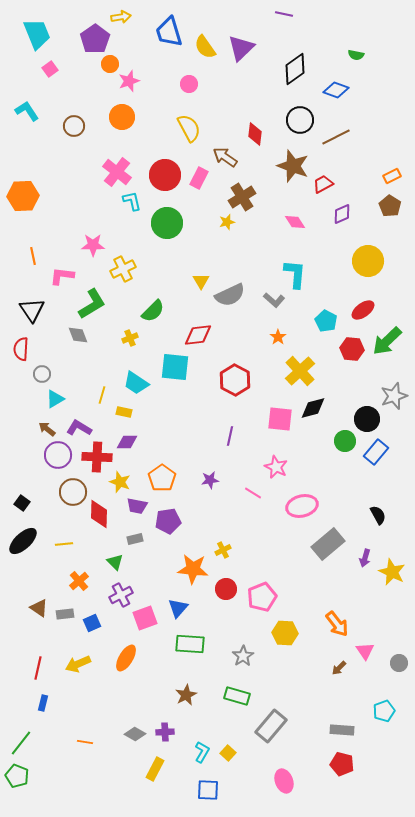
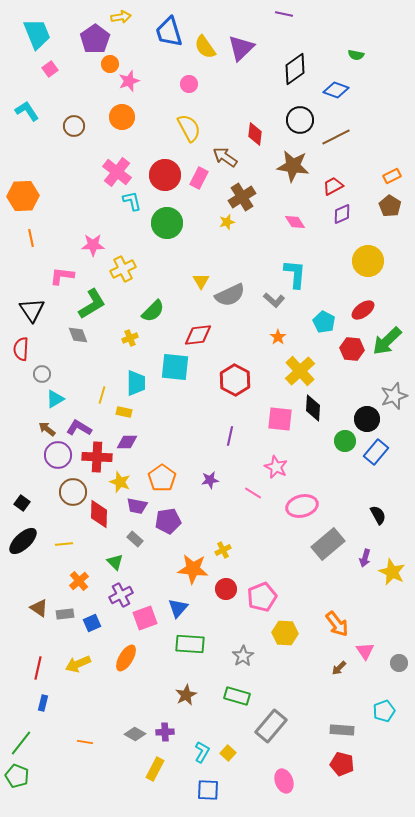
brown star at (293, 166): rotated 12 degrees counterclockwise
red trapezoid at (323, 184): moved 10 px right, 2 px down
orange line at (33, 256): moved 2 px left, 18 px up
cyan pentagon at (326, 321): moved 2 px left, 1 px down
cyan trapezoid at (136, 383): rotated 124 degrees counterclockwise
black diamond at (313, 408): rotated 72 degrees counterclockwise
gray rectangle at (135, 539): rotated 56 degrees clockwise
